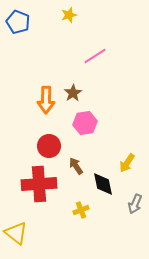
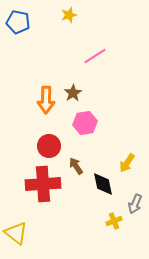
blue pentagon: rotated 10 degrees counterclockwise
red cross: moved 4 px right
yellow cross: moved 33 px right, 11 px down
